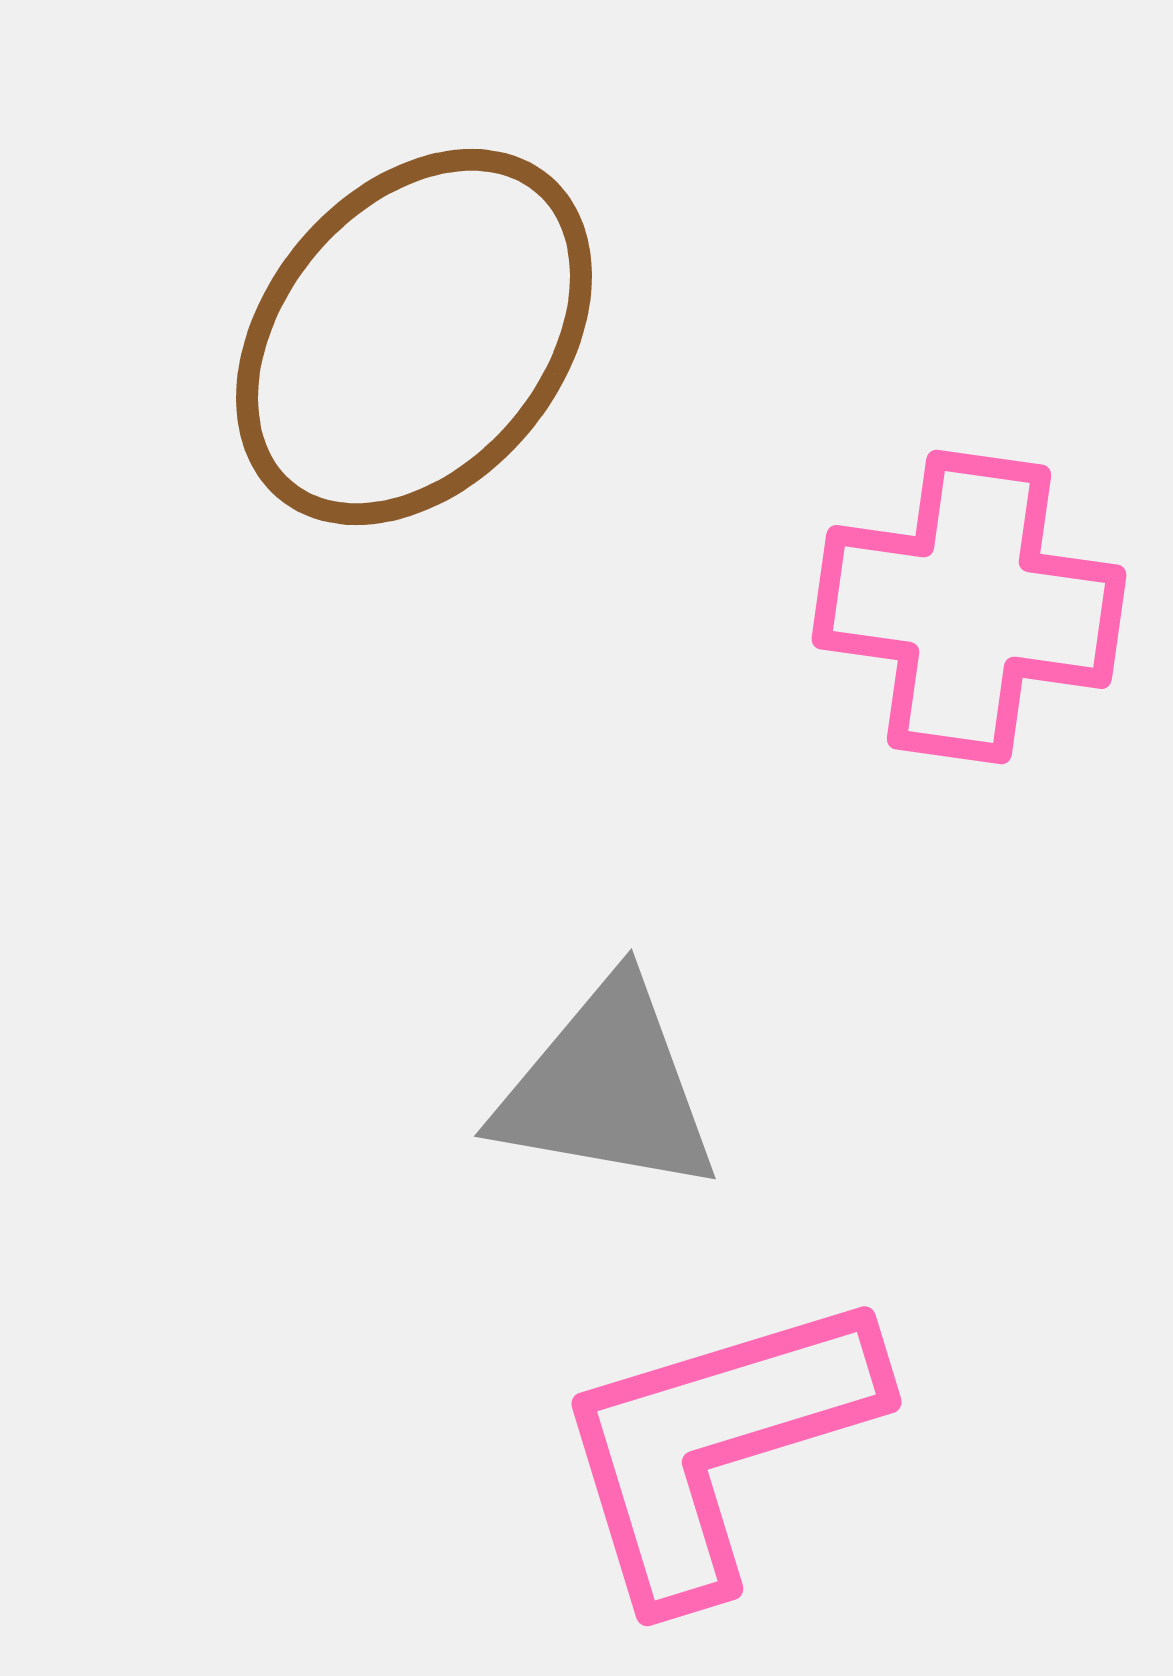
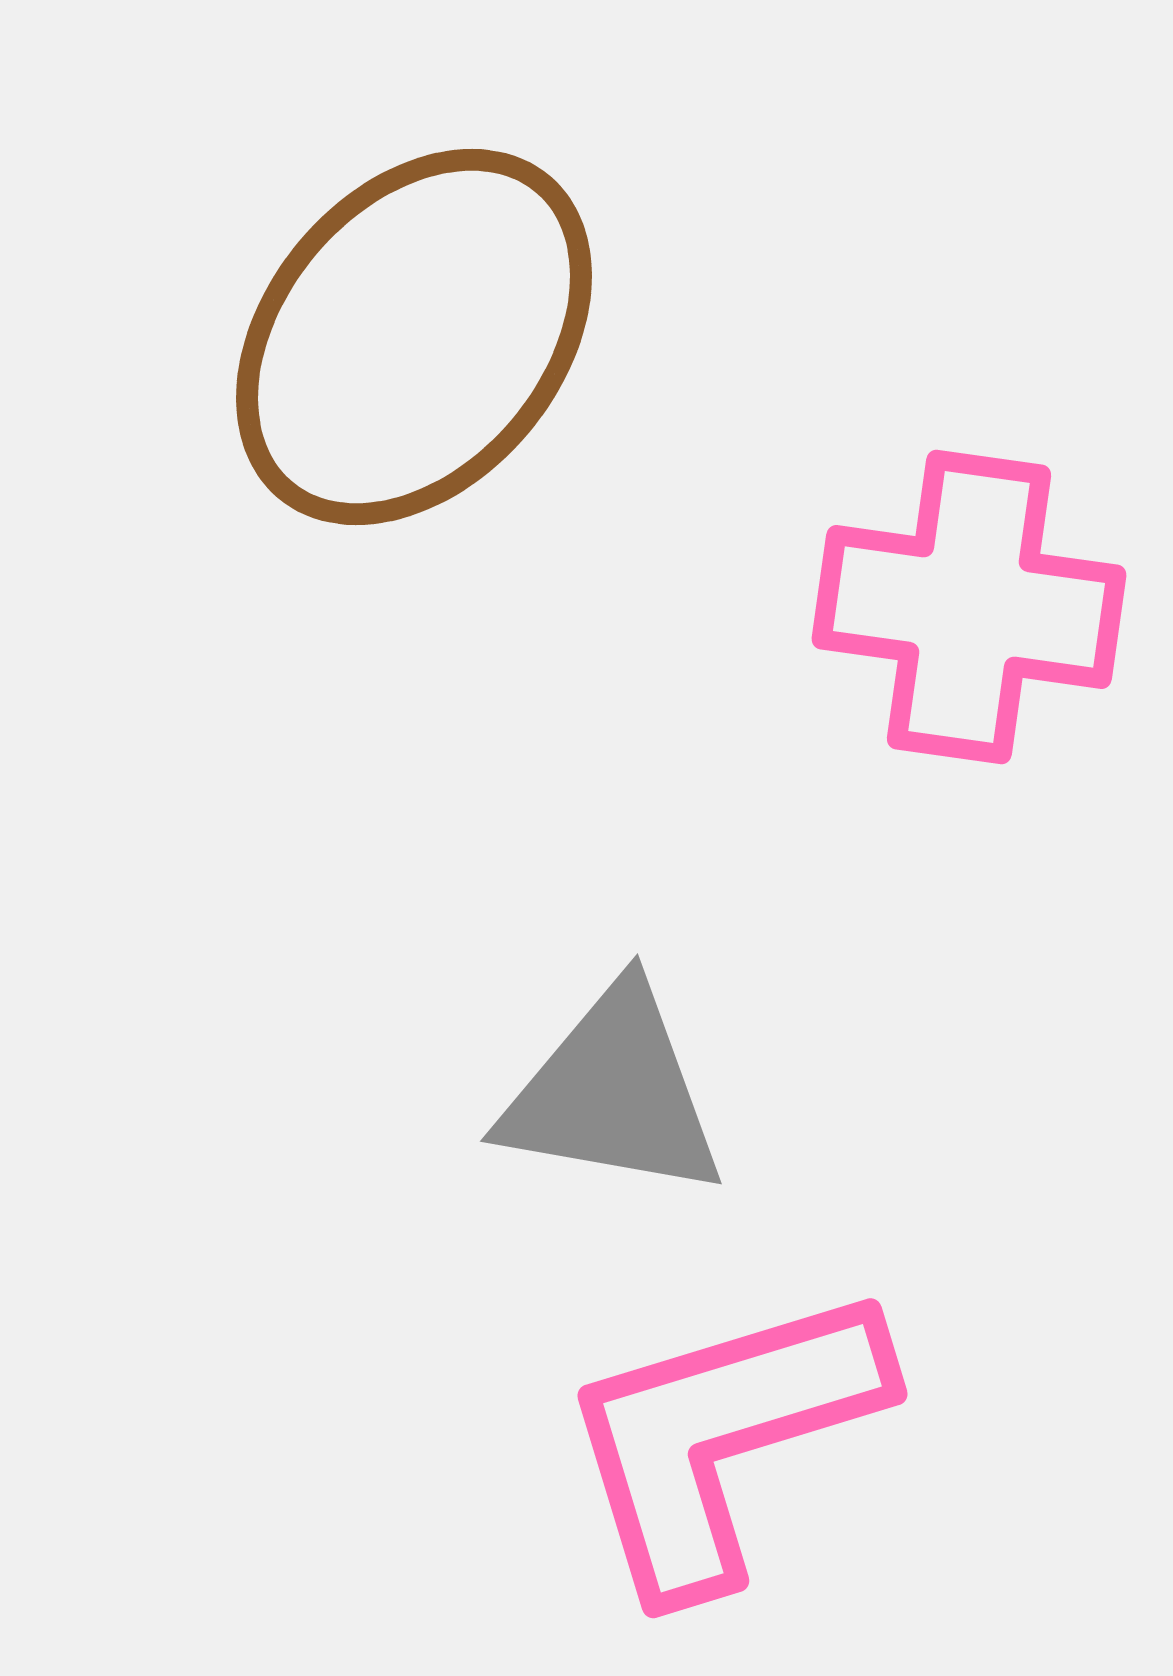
gray triangle: moved 6 px right, 5 px down
pink L-shape: moved 6 px right, 8 px up
